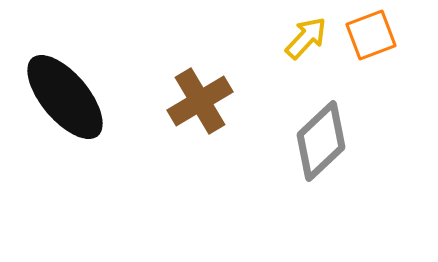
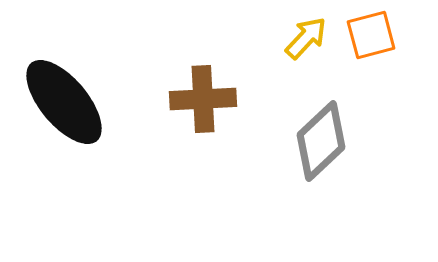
orange square: rotated 6 degrees clockwise
black ellipse: moved 1 px left, 5 px down
brown cross: moved 3 px right, 2 px up; rotated 28 degrees clockwise
